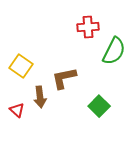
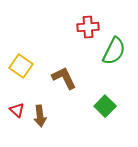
brown L-shape: rotated 76 degrees clockwise
brown arrow: moved 19 px down
green square: moved 6 px right
